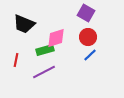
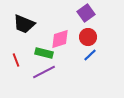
purple square: rotated 24 degrees clockwise
pink diamond: moved 4 px right, 1 px down
green rectangle: moved 1 px left, 3 px down; rotated 30 degrees clockwise
red line: rotated 32 degrees counterclockwise
